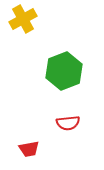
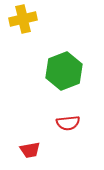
yellow cross: rotated 16 degrees clockwise
red trapezoid: moved 1 px right, 1 px down
